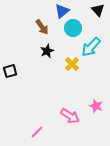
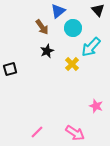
blue triangle: moved 4 px left
black square: moved 2 px up
pink arrow: moved 5 px right, 17 px down
